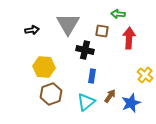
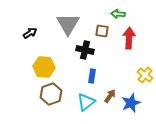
black arrow: moved 2 px left, 3 px down; rotated 24 degrees counterclockwise
